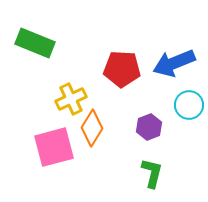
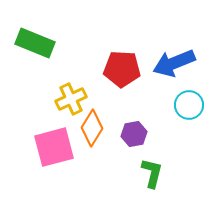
purple hexagon: moved 15 px left, 7 px down; rotated 10 degrees clockwise
